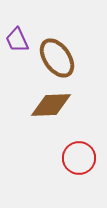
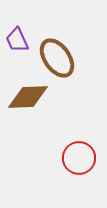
brown diamond: moved 23 px left, 8 px up
